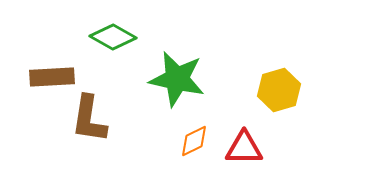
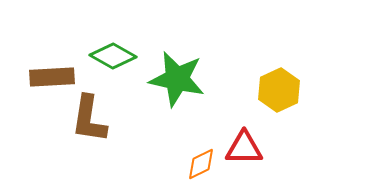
green diamond: moved 19 px down
yellow hexagon: rotated 9 degrees counterclockwise
orange diamond: moved 7 px right, 23 px down
